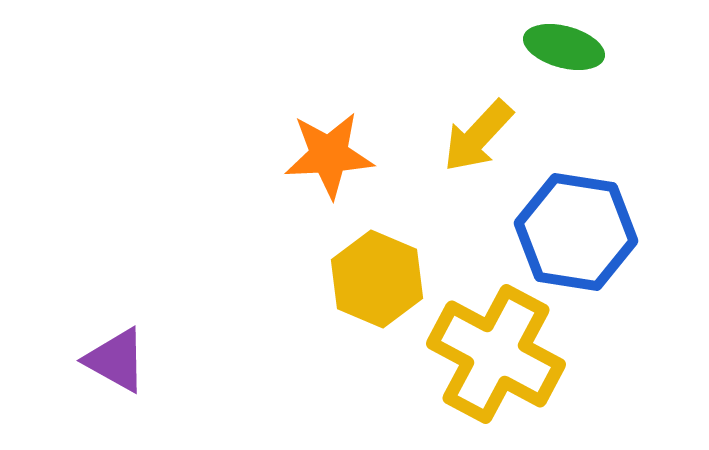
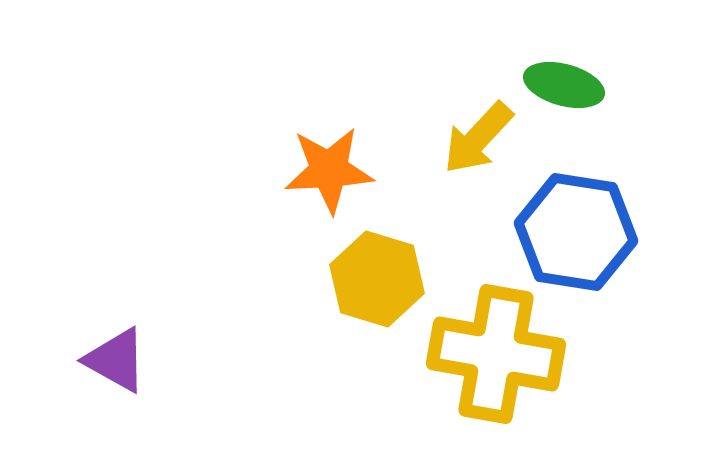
green ellipse: moved 38 px down
yellow arrow: moved 2 px down
orange star: moved 15 px down
yellow hexagon: rotated 6 degrees counterclockwise
yellow cross: rotated 18 degrees counterclockwise
